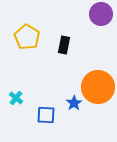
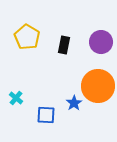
purple circle: moved 28 px down
orange circle: moved 1 px up
